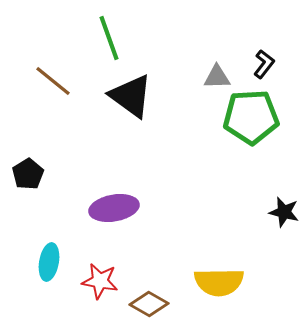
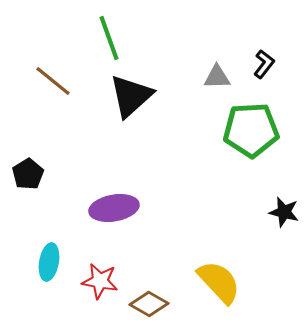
black triangle: rotated 42 degrees clockwise
green pentagon: moved 13 px down
yellow semicircle: rotated 132 degrees counterclockwise
